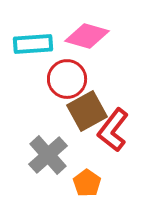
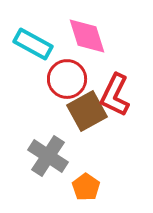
pink diamond: rotated 57 degrees clockwise
cyan rectangle: rotated 33 degrees clockwise
red L-shape: moved 2 px right, 35 px up; rotated 12 degrees counterclockwise
gray cross: moved 1 px down; rotated 15 degrees counterclockwise
orange pentagon: moved 1 px left, 4 px down
